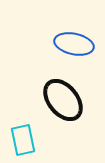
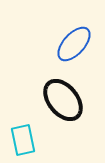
blue ellipse: rotated 60 degrees counterclockwise
